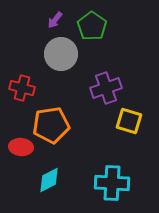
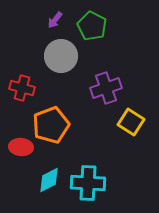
green pentagon: rotated 8 degrees counterclockwise
gray circle: moved 2 px down
yellow square: moved 2 px right, 1 px down; rotated 16 degrees clockwise
orange pentagon: rotated 12 degrees counterclockwise
cyan cross: moved 24 px left
